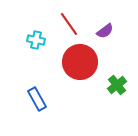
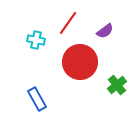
red line: moved 1 px left, 1 px up; rotated 70 degrees clockwise
